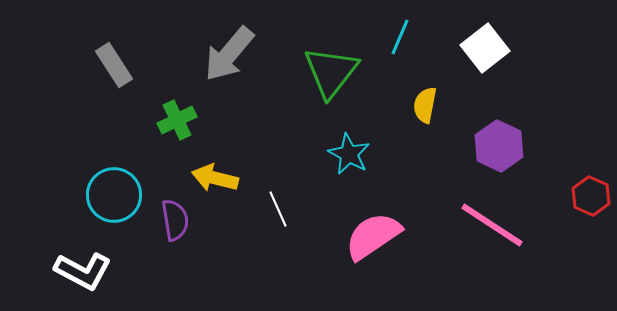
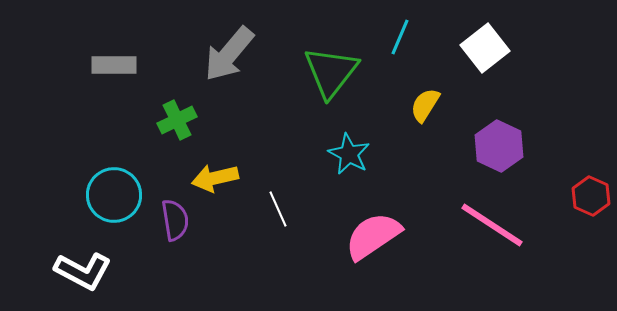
gray rectangle: rotated 57 degrees counterclockwise
yellow semicircle: rotated 21 degrees clockwise
yellow arrow: rotated 27 degrees counterclockwise
